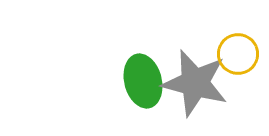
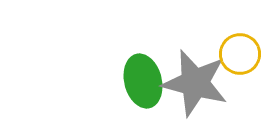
yellow circle: moved 2 px right
